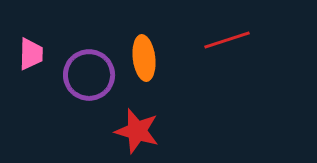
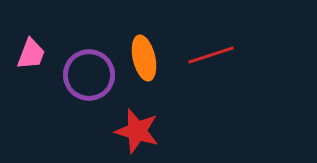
red line: moved 16 px left, 15 px down
pink trapezoid: rotated 20 degrees clockwise
orange ellipse: rotated 6 degrees counterclockwise
